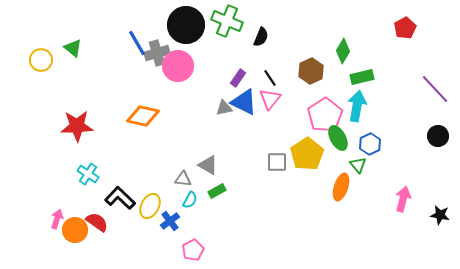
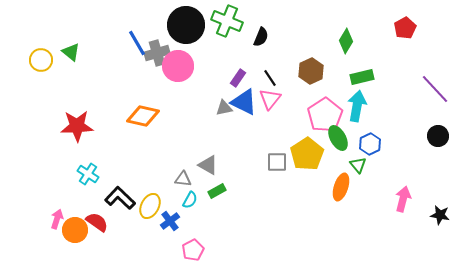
green triangle at (73, 48): moved 2 px left, 4 px down
green diamond at (343, 51): moved 3 px right, 10 px up
